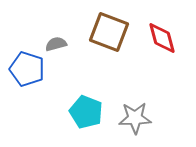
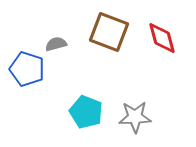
gray star: moved 1 px up
